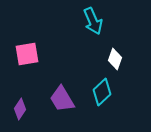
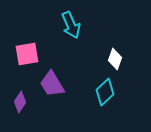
cyan arrow: moved 22 px left, 4 px down
cyan diamond: moved 3 px right
purple trapezoid: moved 10 px left, 15 px up
purple diamond: moved 7 px up
